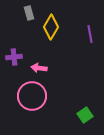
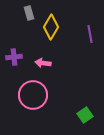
pink arrow: moved 4 px right, 5 px up
pink circle: moved 1 px right, 1 px up
